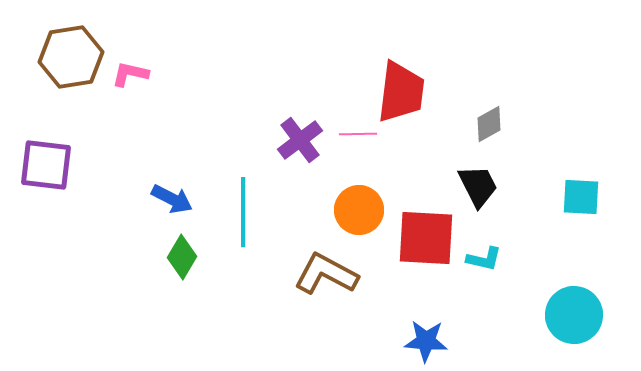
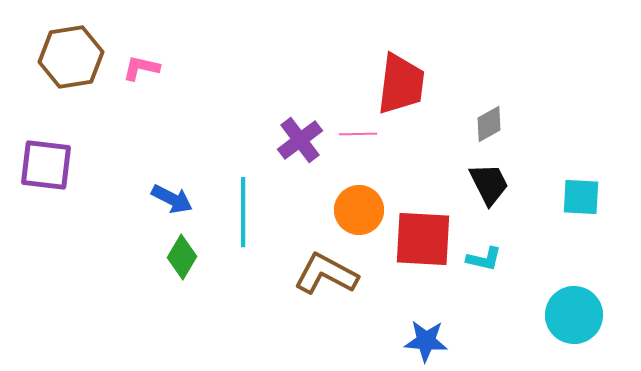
pink L-shape: moved 11 px right, 6 px up
red trapezoid: moved 8 px up
black trapezoid: moved 11 px right, 2 px up
red square: moved 3 px left, 1 px down
